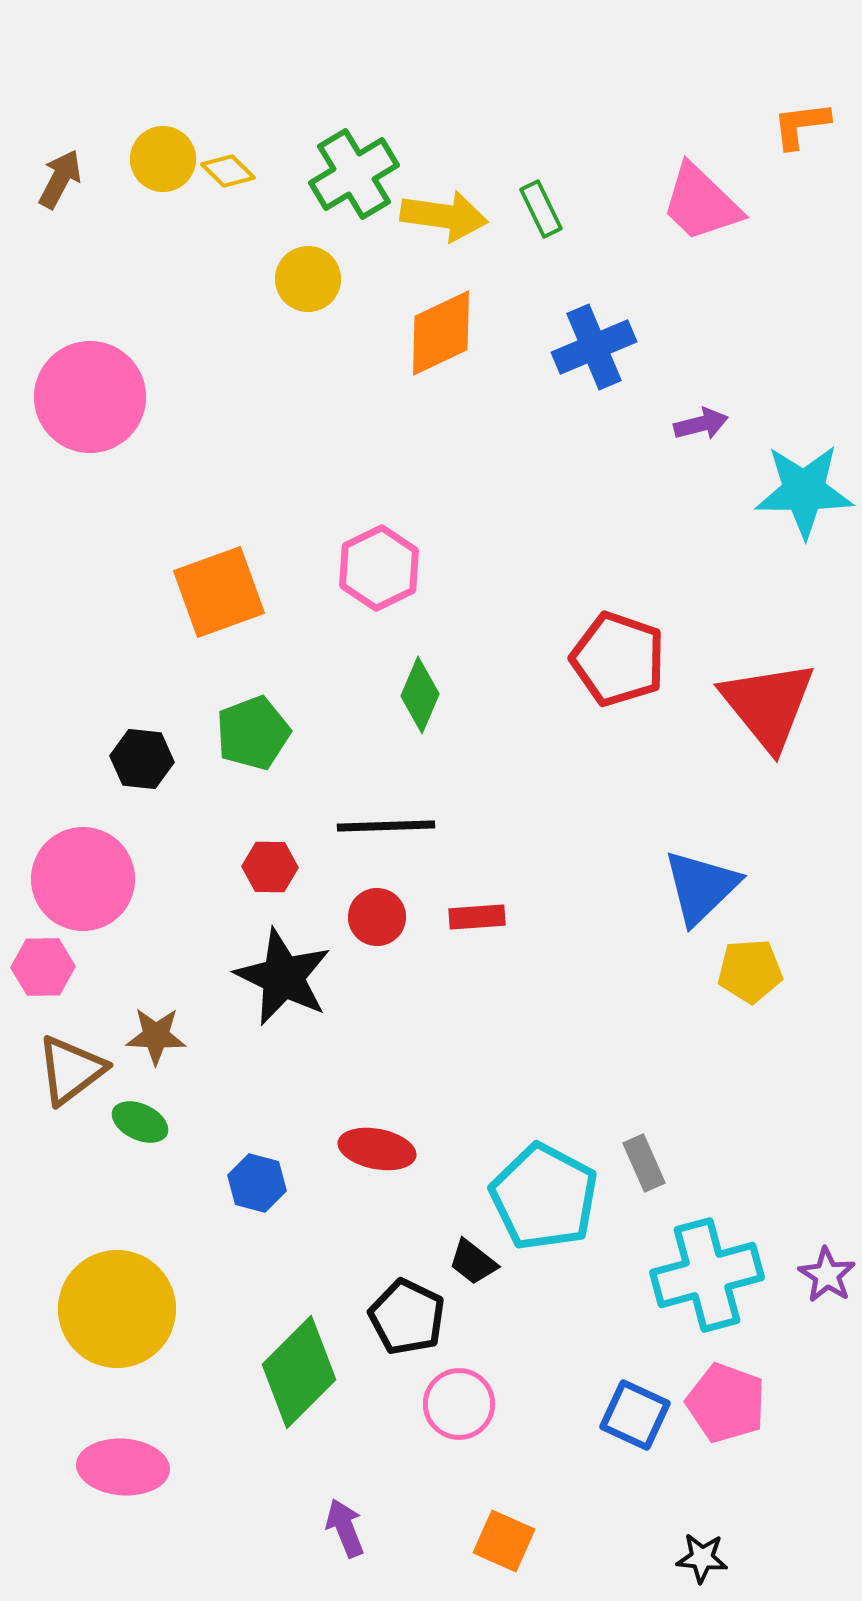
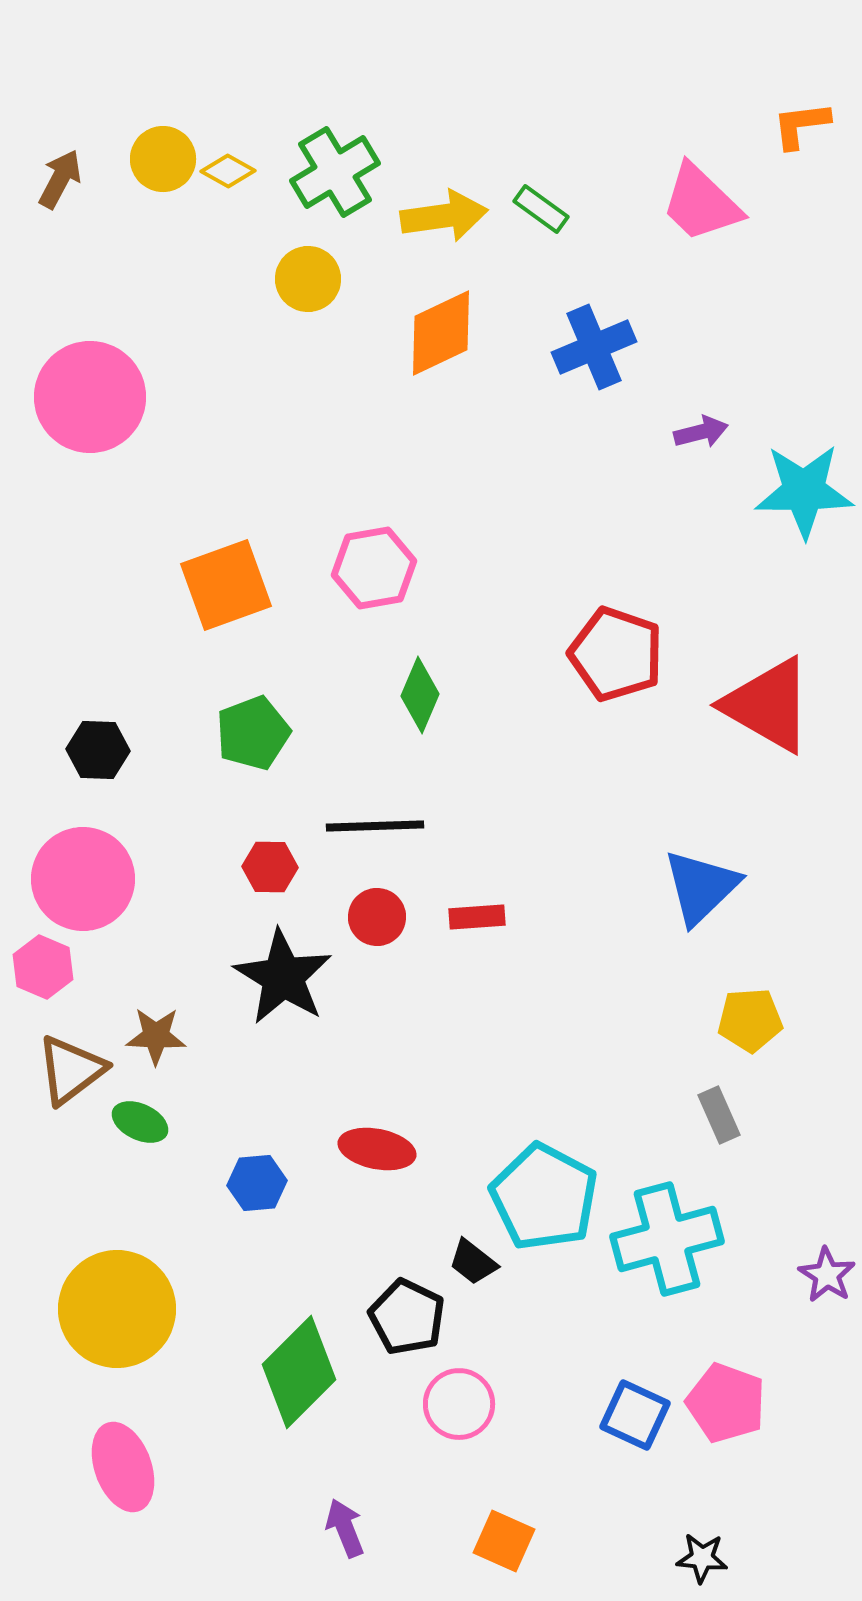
yellow diamond at (228, 171): rotated 16 degrees counterclockwise
green cross at (354, 174): moved 19 px left, 2 px up
green rectangle at (541, 209): rotated 28 degrees counterclockwise
yellow arrow at (444, 216): rotated 16 degrees counterclockwise
purple arrow at (701, 424): moved 8 px down
pink hexagon at (379, 568): moved 5 px left; rotated 16 degrees clockwise
orange square at (219, 592): moved 7 px right, 7 px up
red pentagon at (618, 659): moved 2 px left, 5 px up
red triangle at (768, 705): rotated 21 degrees counterclockwise
black hexagon at (142, 759): moved 44 px left, 9 px up; rotated 4 degrees counterclockwise
black line at (386, 826): moved 11 px left
pink hexagon at (43, 967): rotated 24 degrees clockwise
yellow pentagon at (750, 971): moved 49 px down
black star at (283, 977): rotated 6 degrees clockwise
gray rectangle at (644, 1163): moved 75 px right, 48 px up
blue hexagon at (257, 1183): rotated 20 degrees counterclockwise
cyan cross at (707, 1275): moved 40 px left, 36 px up
pink ellipse at (123, 1467): rotated 66 degrees clockwise
